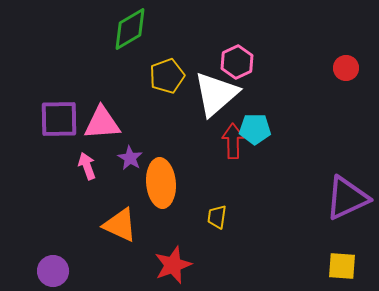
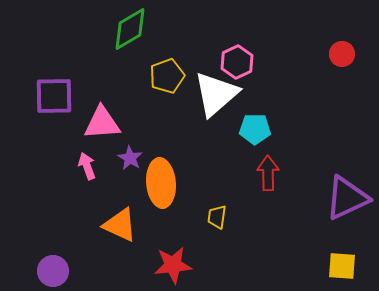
red circle: moved 4 px left, 14 px up
purple square: moved 5 px left, 23 px up
red arrow: moved 35 px right, 32 px down
red star: rotated 15 degrees clockwise
